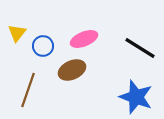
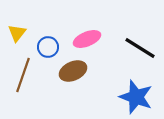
pink ellipse: moved 3 px right
blue circle: moved 5 px right, 1 px down
brown ellipse: moved 1 px right, 1 px down
brown line: moved 5 px left, 15 px up
